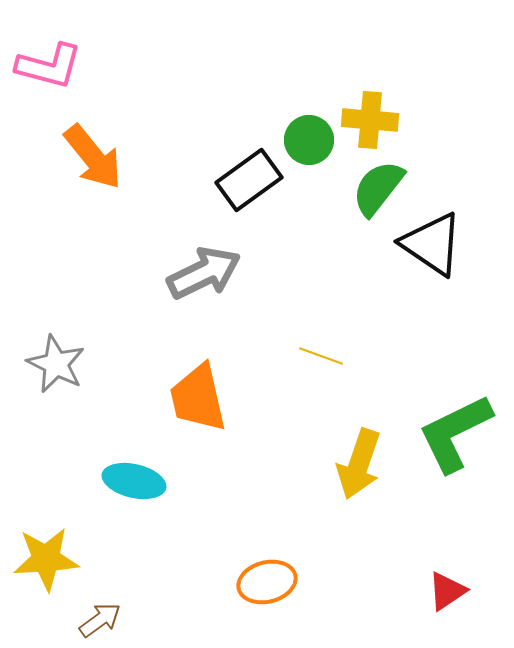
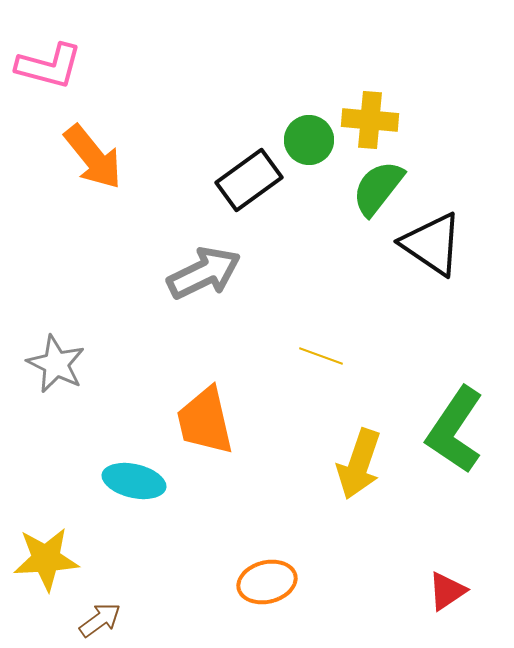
orange trapezoid: moved 7 px right, 23 px down
green L-shape: moved 3 px up; rotated 30 degrees counterclockwise
